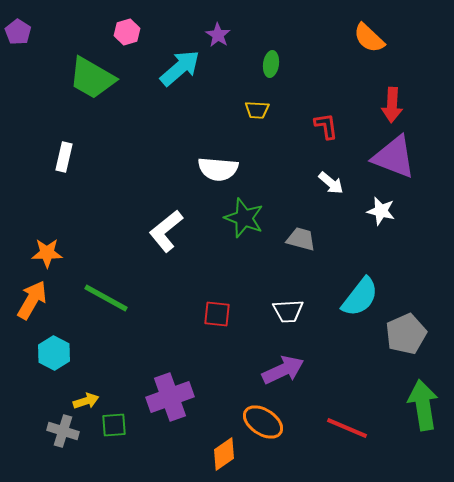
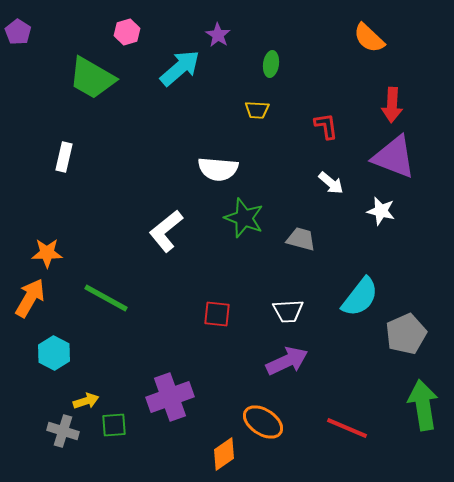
orange arrow: moved 2 px left, 2 px up
purple arrow: moved 4 px right, 9 px up
